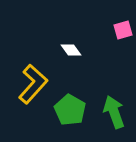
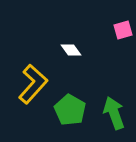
green arrow: moved 1 px down
